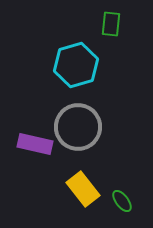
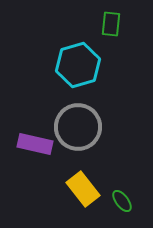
cyan hexagon: moved 2 px right
